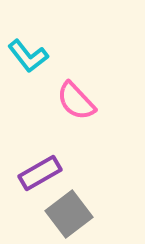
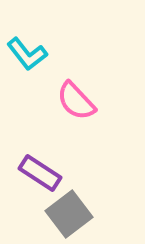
cyan L-shape: moved 1 px left, 2 px up
purple rectangle: rotated 63 degrees clockwise
